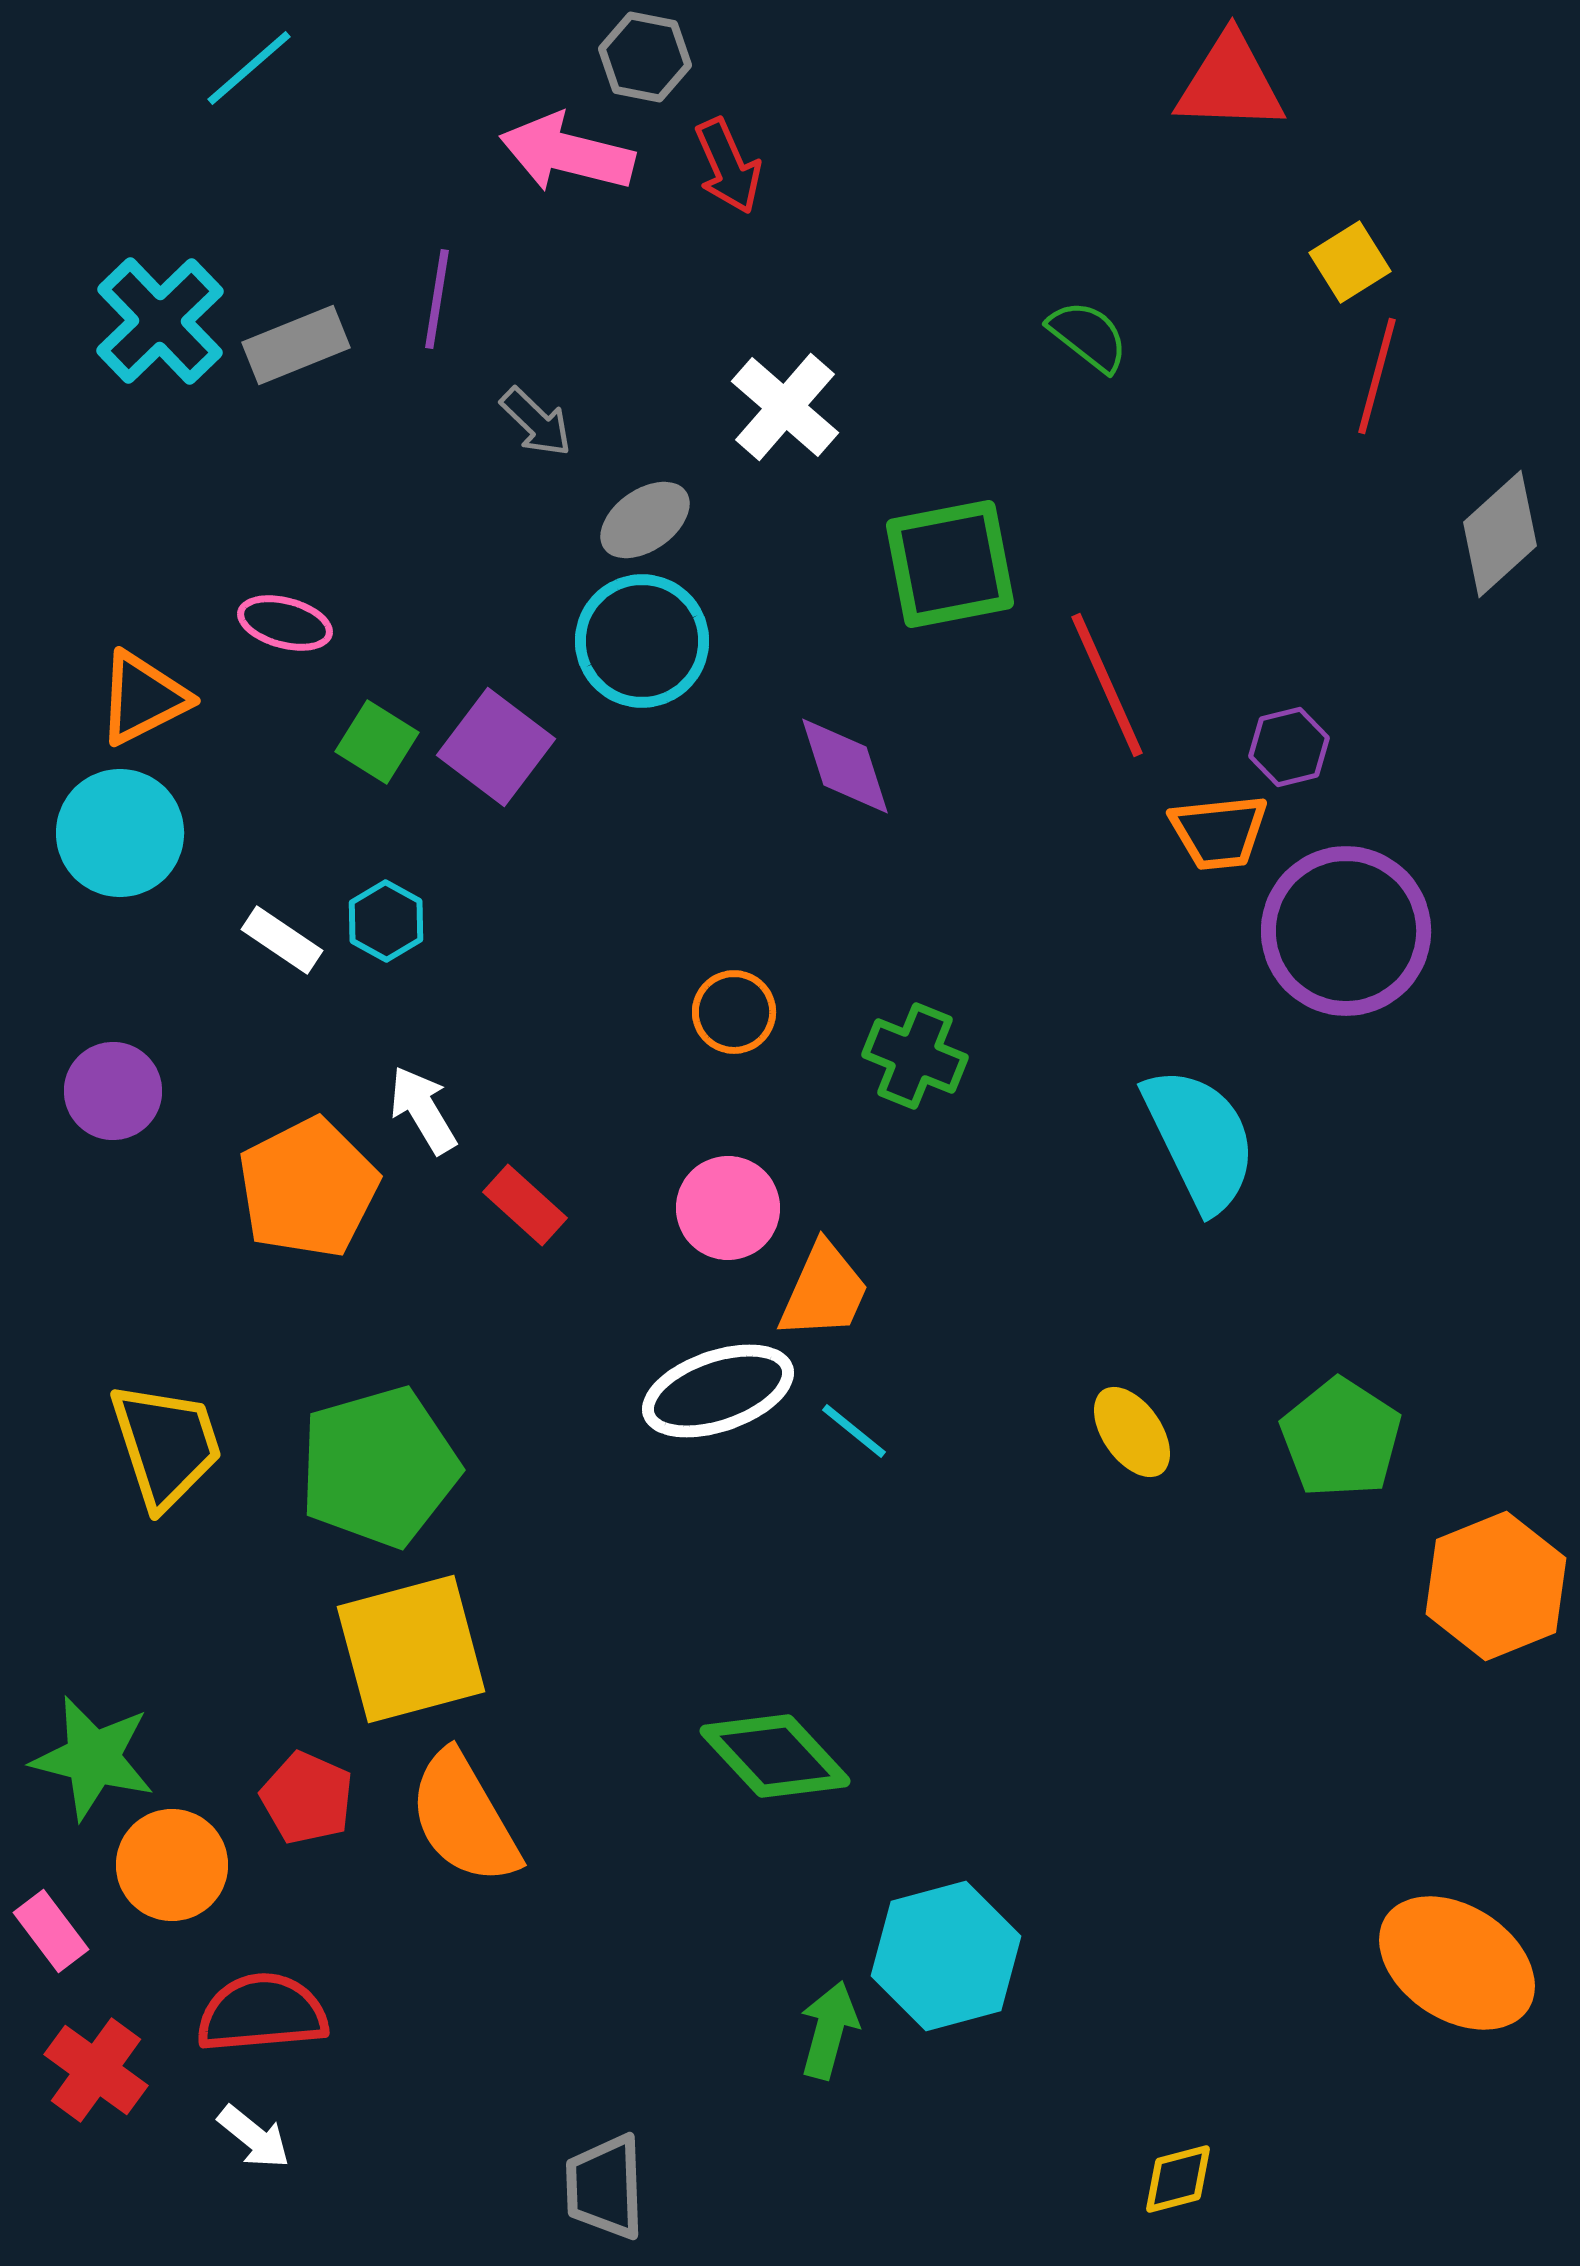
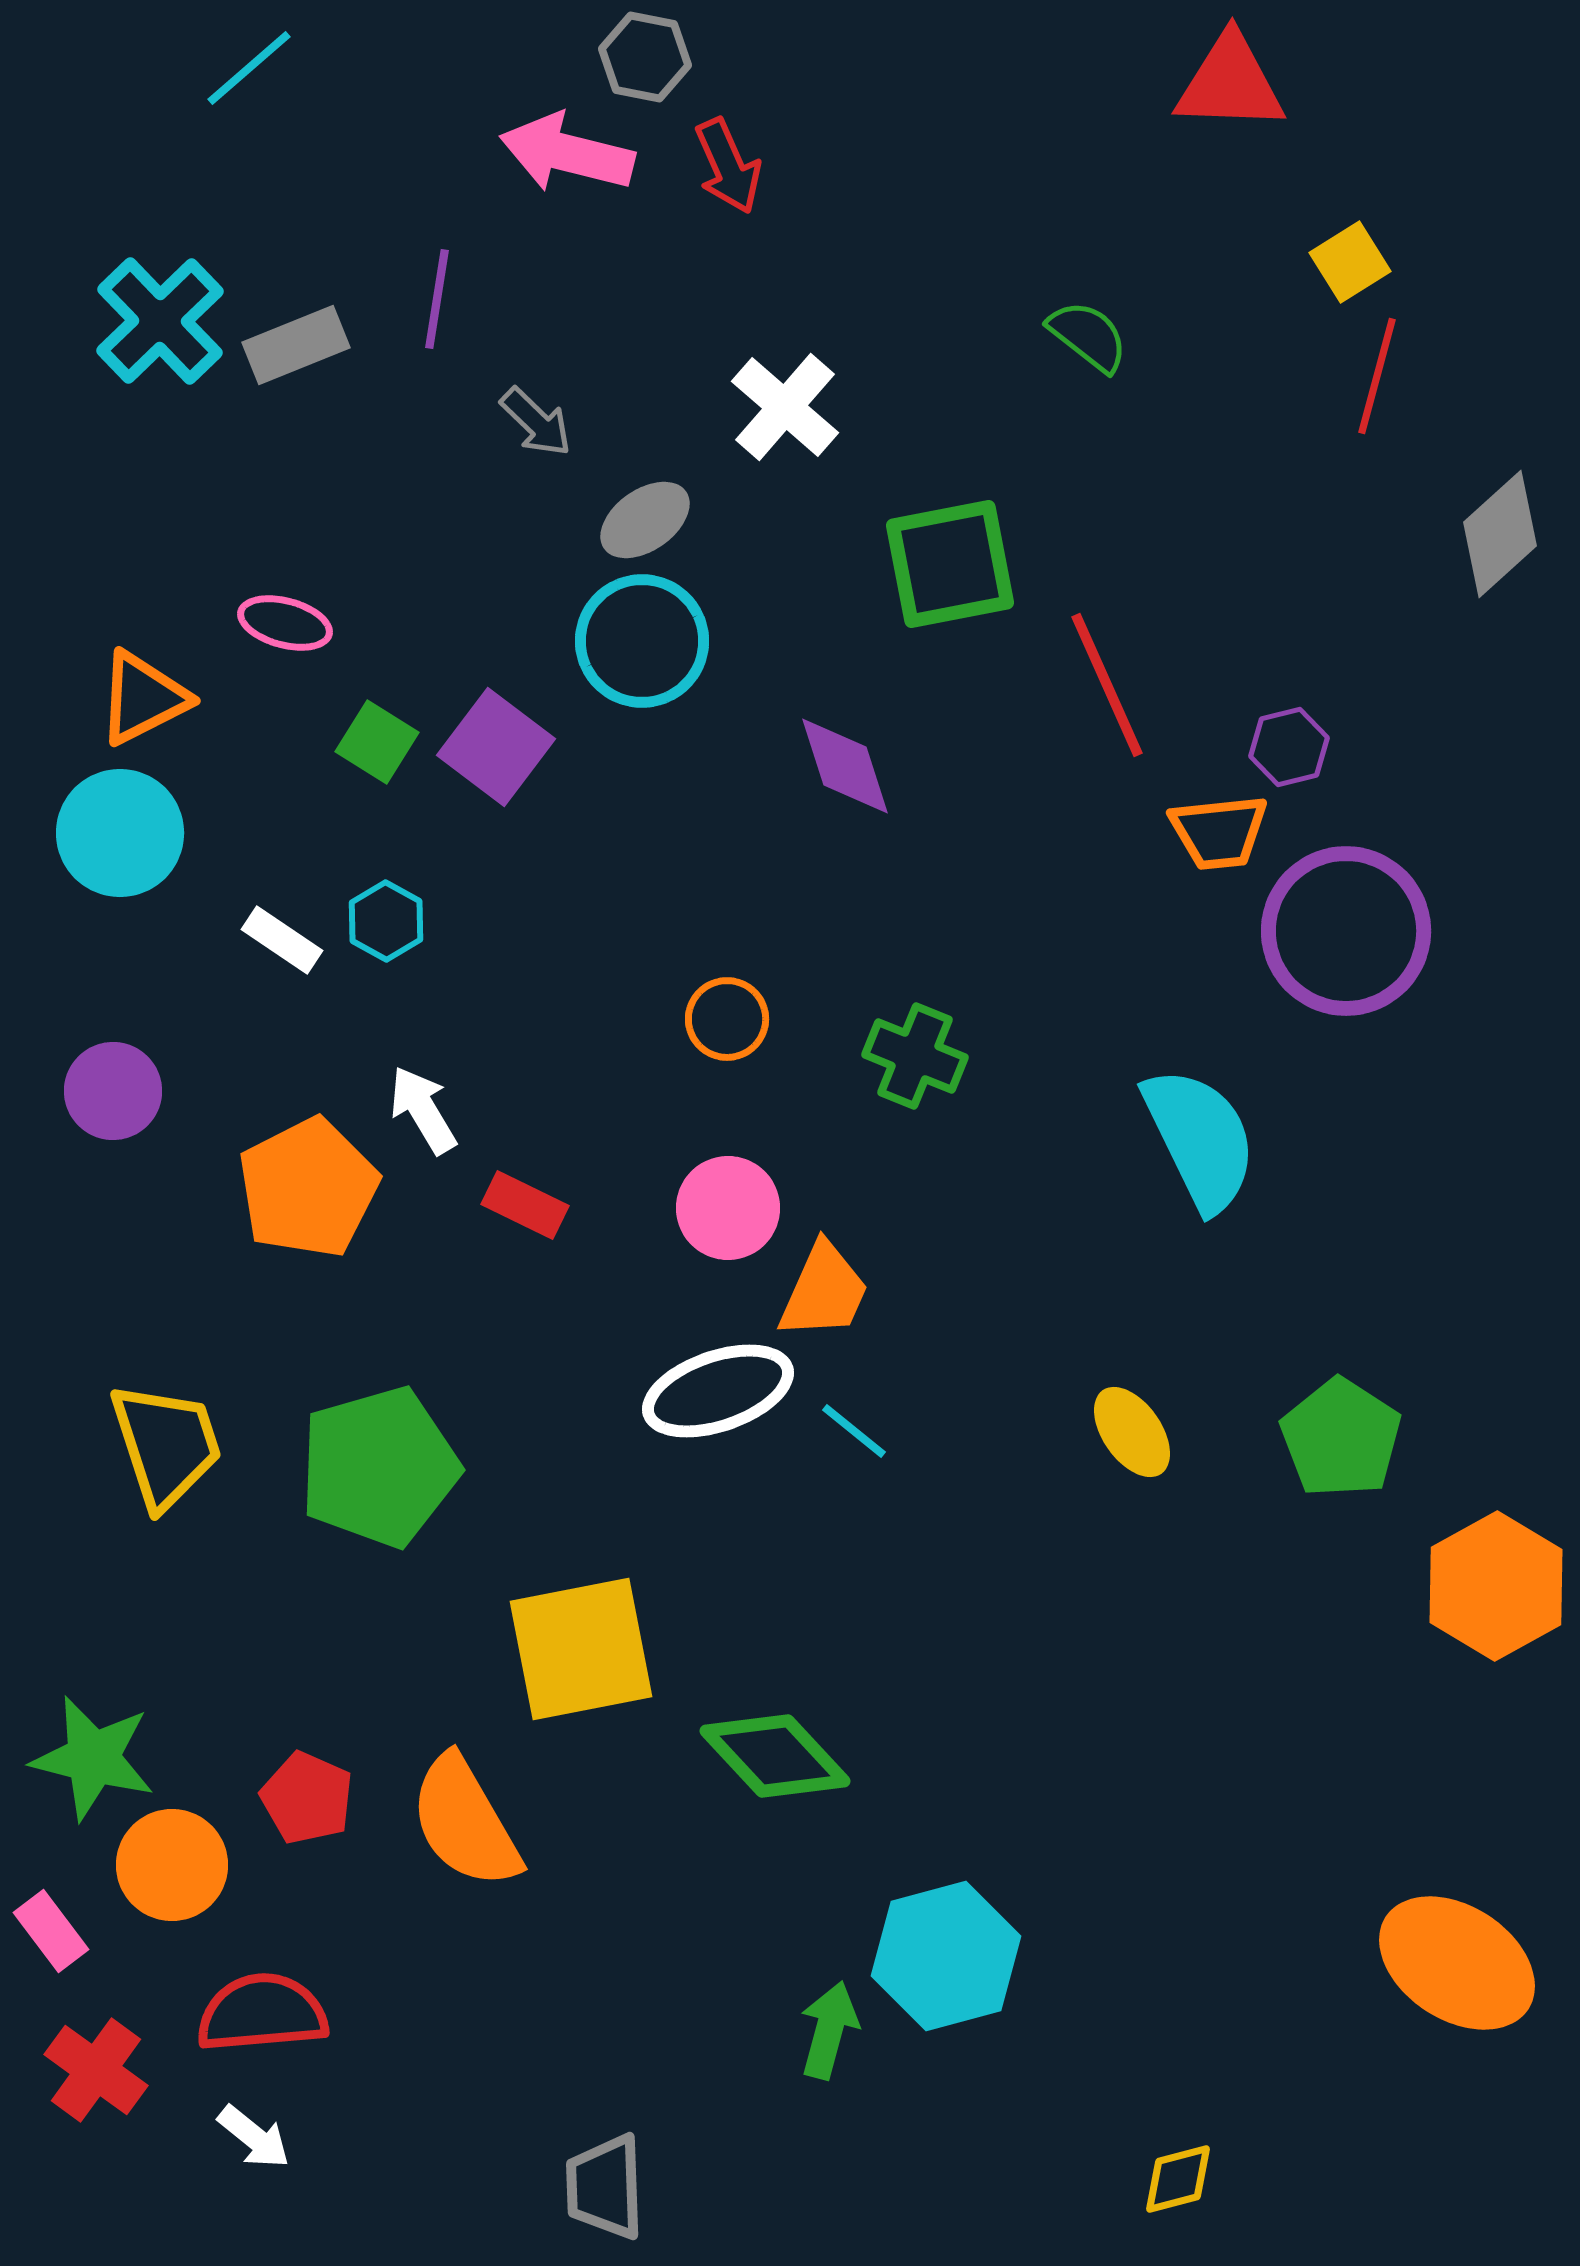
orange circle at (734, 1012): moved 7 px left, 7 px down
red rectangle at (525, 1205): rotated 16 degrees counterclockwise
orange hexagon at (1496, 1586): rotated 7 degrees counterclockwise
yellow square at (411, 1649): moved 170 px right; rotated 4 degrees clockwise
orange semicircle at (464, 1818): moved 1 px right, 4 px down
